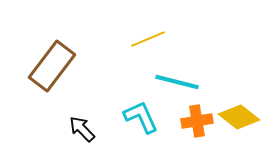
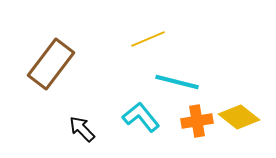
brown rectangle: moved 1 px left, 2 px up
cyan L-shape: rotated 15 degrees counterclockwise
